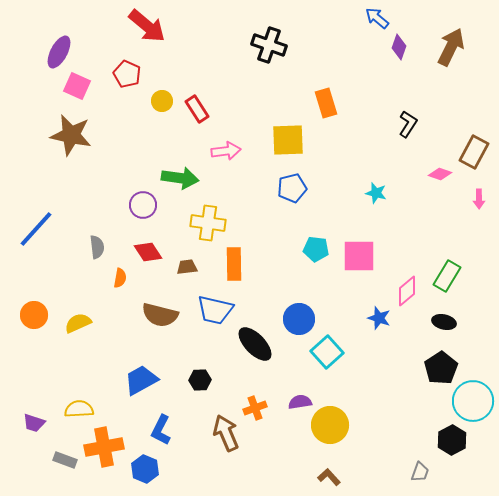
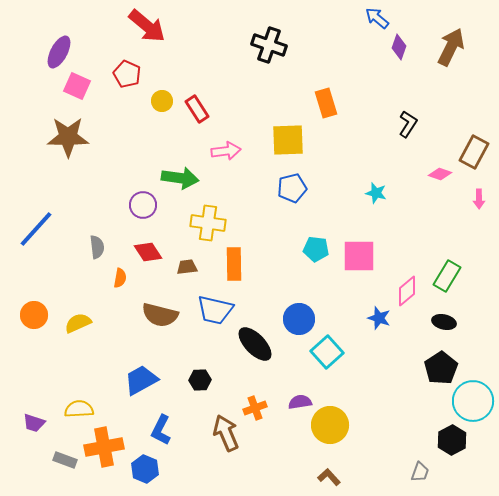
brown star at (71, 135): moved 3 px left, 2 px down; rotated 12 degrees counterclockwise
